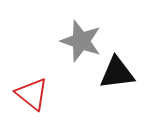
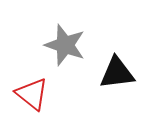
gray star: moved 16 px left, 4 px down
